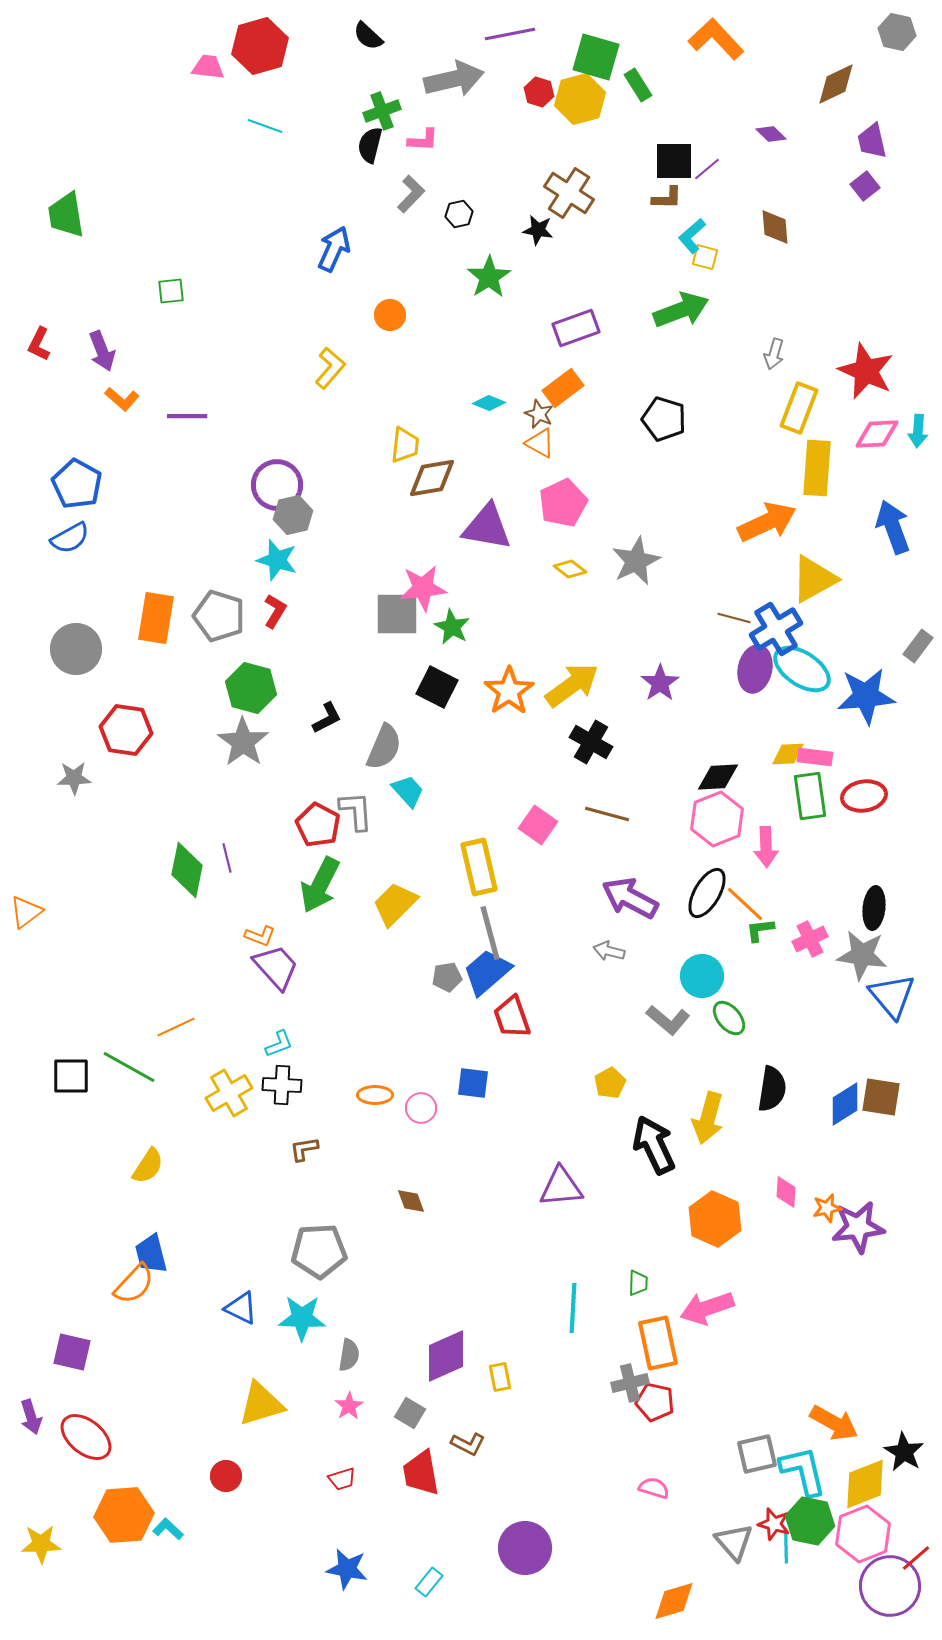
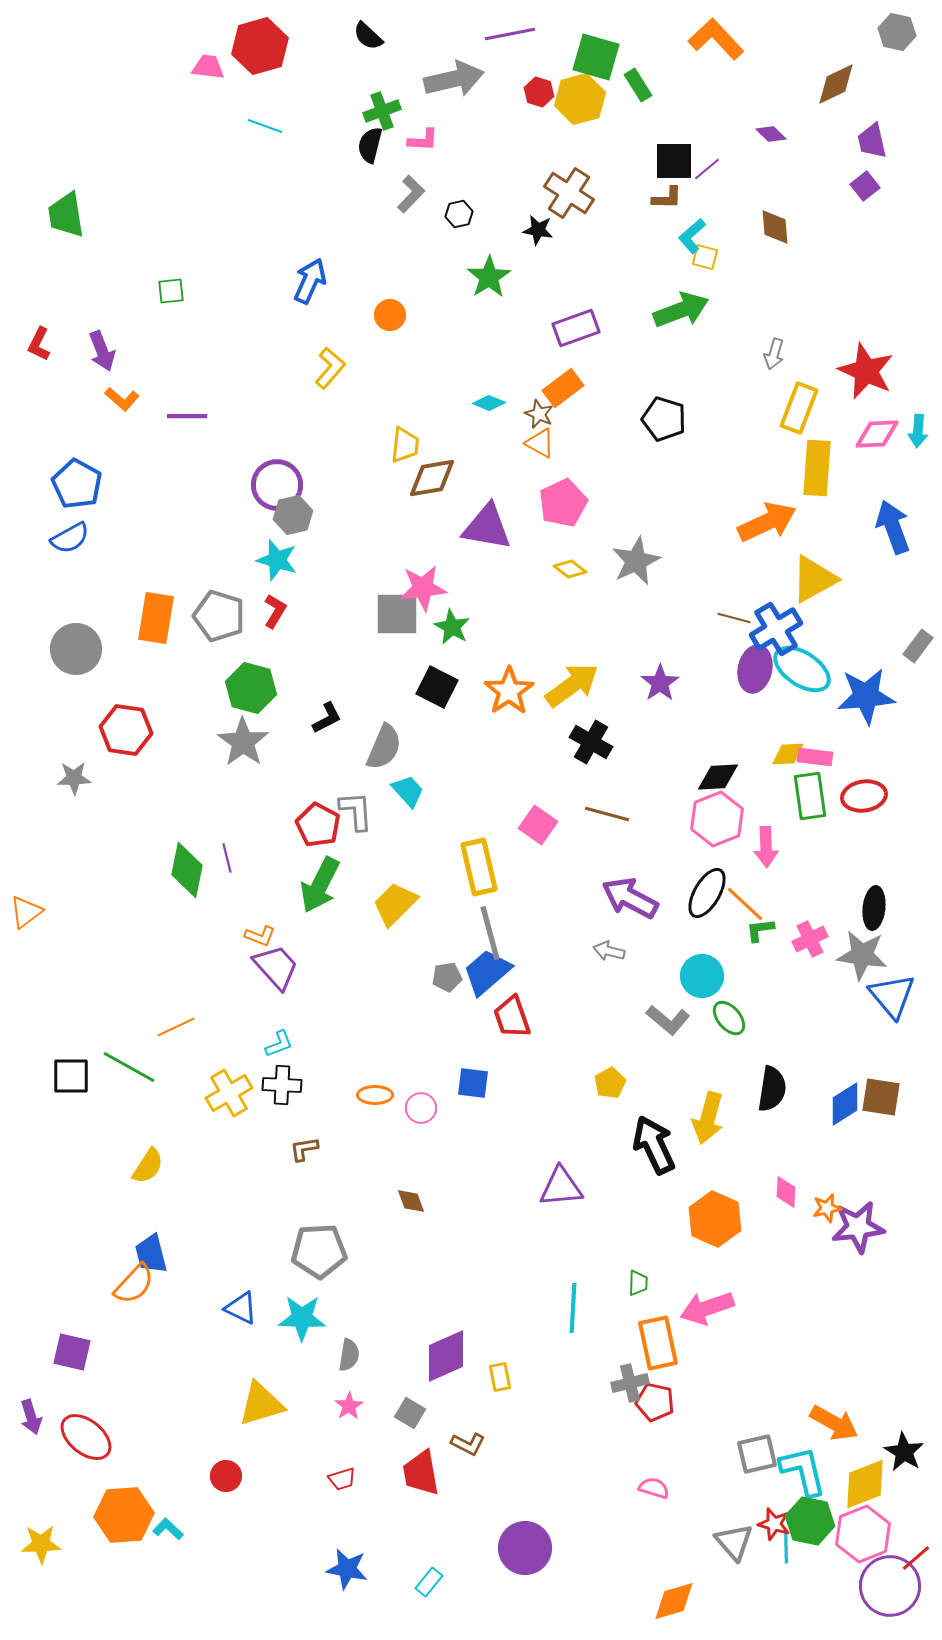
blue arrow at (334, 249): moved 24 px left, 32 px down
